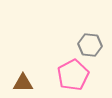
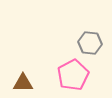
gray hexagon: moved 2 px up
